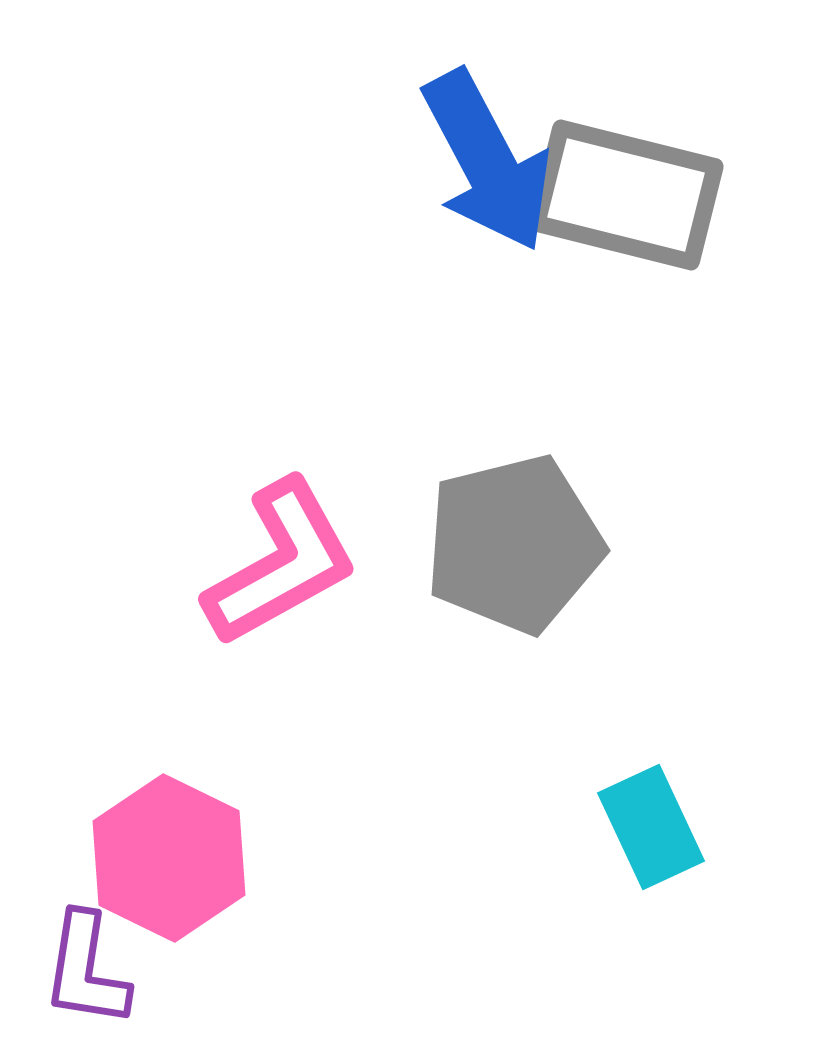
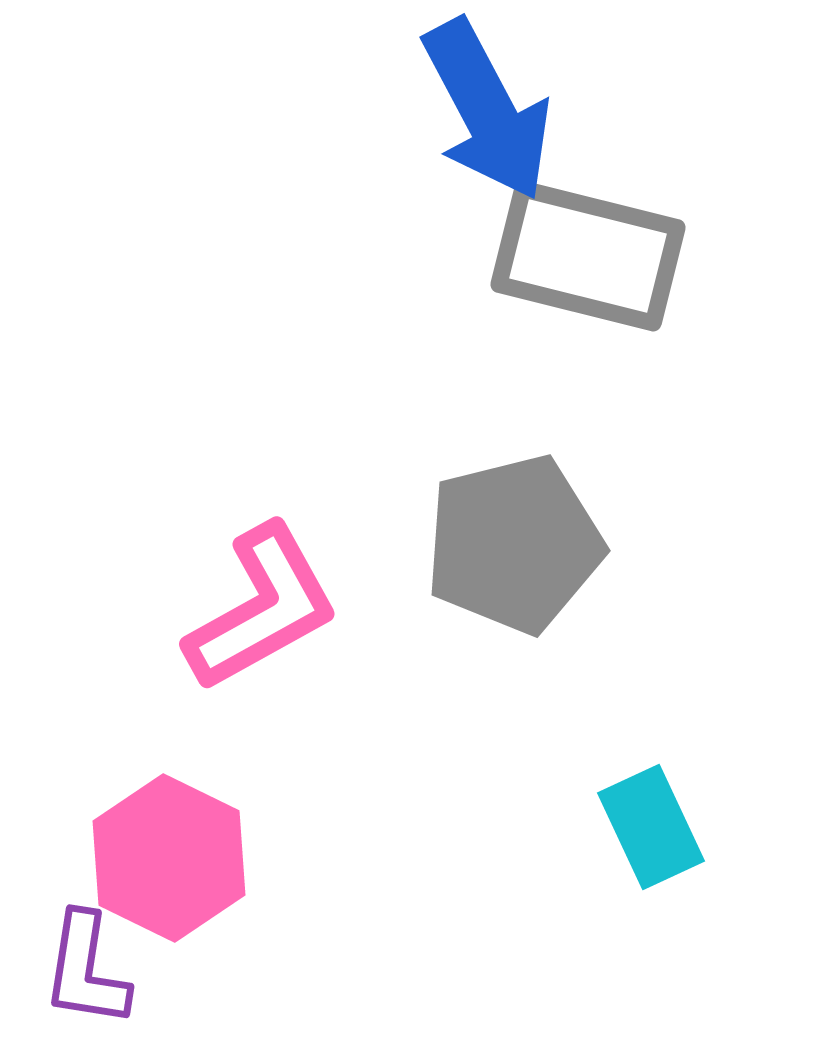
blue arrow: moved 51 px up
gray rectangle: moved 38 px left, 61 px down
pink L-shape: moved 19 px left, 45 px down
